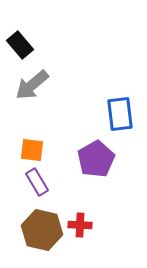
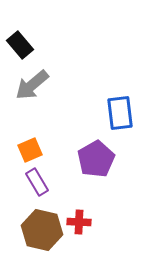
blue rectangle: moved 1 px up
orange square: moved 2 px left; rotated 30 degrees counterclockwise
red cross: moved 1 px left, 3 px up
